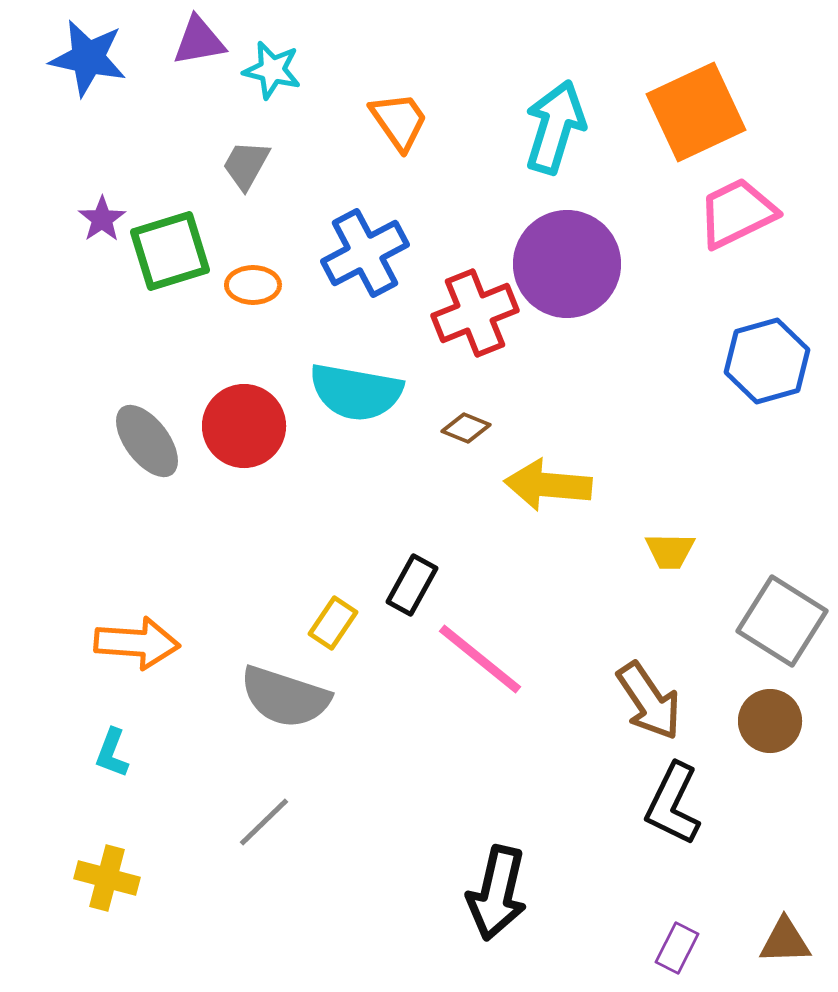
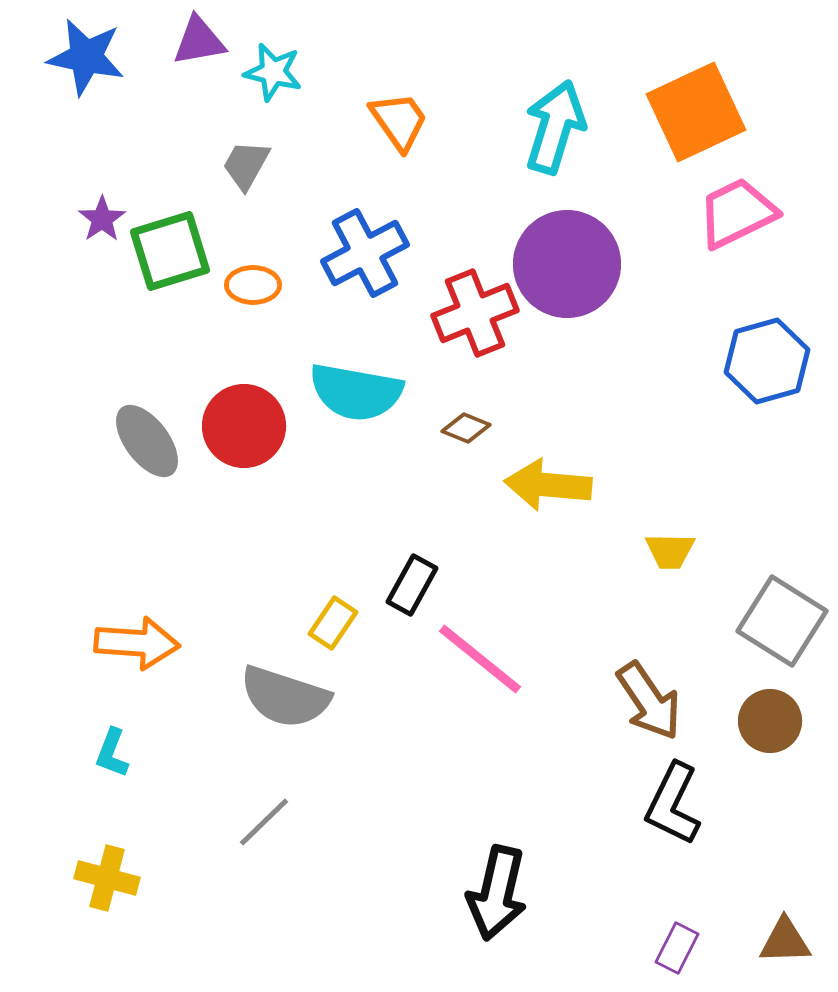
blue star: moved 2 px left, 1 px up
cyan star: moved 1 px right, 2 px down
